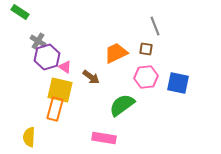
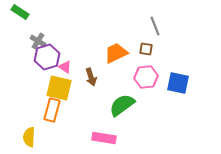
brown arrow: rotated 36 degrees clockwise
yellow square: moved 1 px left, 2 px up
orange rectangle: moved 3 px left, 1 px down
